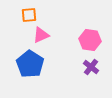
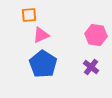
pink hexagon: moved 6 px right, 5 px up
blue pentagon: moved 13 px right
